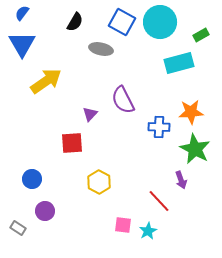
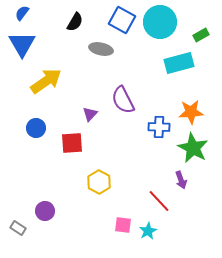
blue square: moved 2 px up
green star: moved 2 px left, 1 px up
blue circle: moved 4 px right, 51 px up
